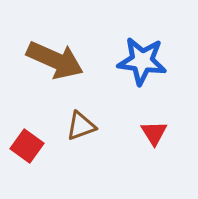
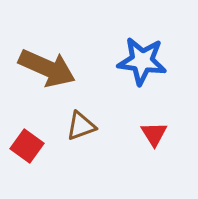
brown arrow: moved 8 px left, 8 px down
red triangle: moved 1 px down
